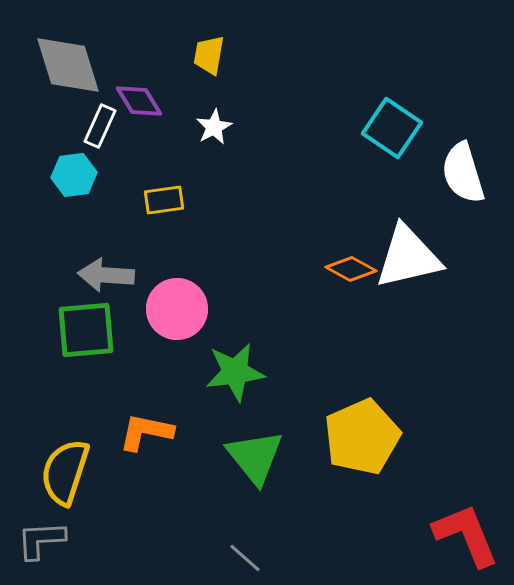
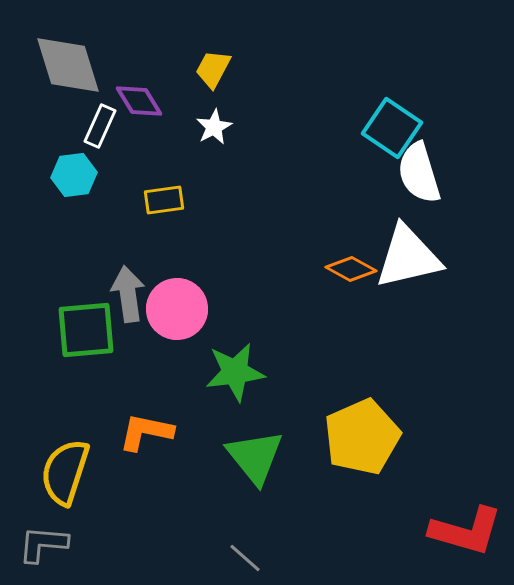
yellow trapezoid: moved 4 px right, 14 px down; rotated 18 degrees clockwise
white semicircle: moved 44 px left
gray arrow: moved 22 px right, 19 px down; rotated 78 degrees clockwise
red L-shape: moved 4 px up; rotated 128 degrees clockwise
gray L-shape: moved 2 px right, 4 px down; rotated 8 degrees clockwise
